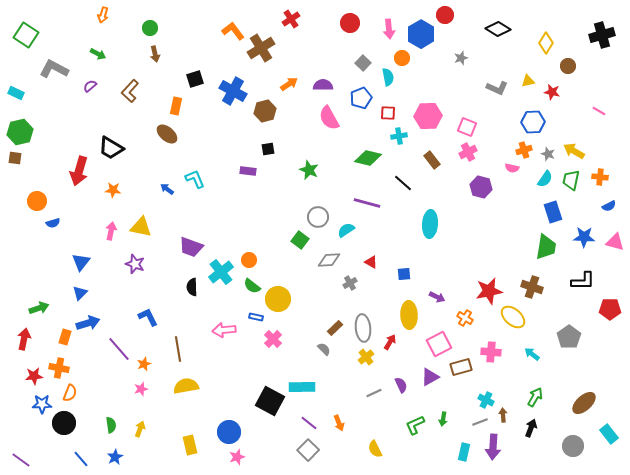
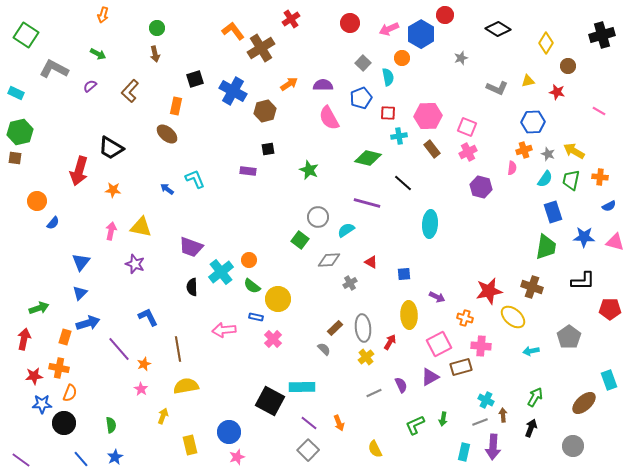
green circle at (150, 28): moved 7 px right
pink arrow at (389, 29): rotated 72 degrees clockwise
red star at (552, 92): moved 5 px right
brown rectangle at (432, 160): moved 11 px up
pink semicircle at (512, 168): rotated 96 degrees counterclockwise
blue semicircle at (53, 223): rotated 32 degrees counterclockwise
orange cross at (465, 318): rotated 14 degrees counterclockwise
pink cross at (491, 352): moved 10 px left, 6 px up
cyan arrow at (532, 354): moved 1 px left, 3 px up; rotated 49 degrees counterclockwise
pink star at (141, 389): rotated 24 degrees counterclockwise
yellow arrow at (140, 429): moved 23 px right, 13 px up
cyan rectangle at (609, 434): moved 54 px up; rotated 18 degrees clockwise
